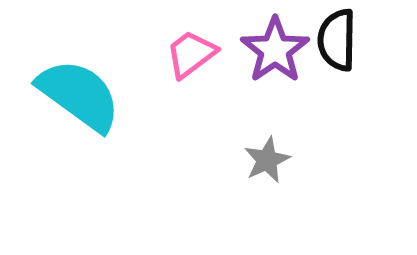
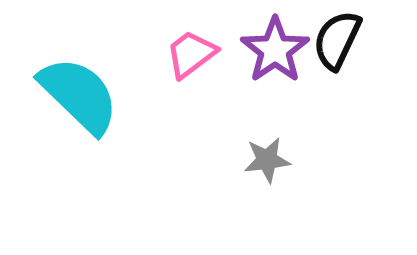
black semicircle: rotated 24 degrees clockwise
cyan semicircle: rotated 8 degrees clockwise
gray star: rotated 18 degrees clockwise
